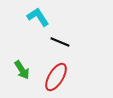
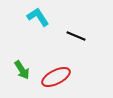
black line: moved 16 px right, 6 px up
red ellipse: rotated 32 degrees clockwise
